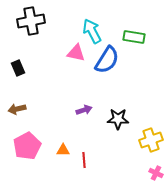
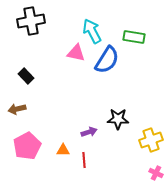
black rectangle: moved 8 px right, 8 px down; rotated 21 degrees counterclockwise
purple arrow: moved 5 px right, 22 px down
